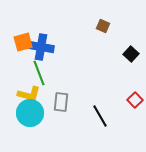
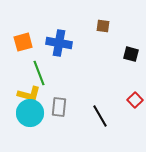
brown square: rotated 16 degrees counterclockwise
blue cross: moved 18 px right, 4 px up
black square: rotated 28 degrees counterclockwise
gray rectangle: moved 2 px left, 5 px down
